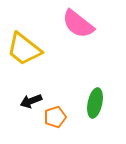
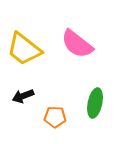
pink semicircle: moved 1 px left, 20 px down
black arrow: moved 8 px left, 5 px up
orange pentagon: rotated 20 degrees clockwise
